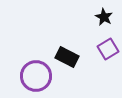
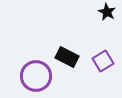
black star: moved 3 px right, 5 px up
purple square: moved 5 px left, 12 px down
